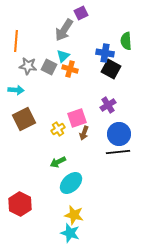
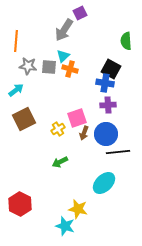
purple square: moved 1 px left
blue cross: moved 30 px down
gray square: rotated 21 degrees counterclockwise
cyan arrow: rotated 42 degrees counterclockwise
purple cross: rotated 28 degrees clockwise
blue circle: moved 13 px left
green arrow: moved 2 px right
cyan ellipse: moved 33 px right
yellow star: moved 4 px right, 6 px up
cyan star: moved 5 px left, 7 px up
